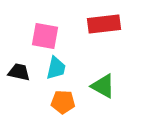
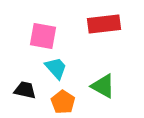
pink square: moved 2 px left
cyan trapezoid: rotated 55 degrees counterclockwise
black trapezoid: moved 6 px right, 18 px down
orange pentagon: rotated 30 degrees clockwise
